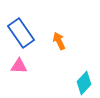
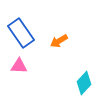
orange arrow: rotated 96 degrees counterclockwise
